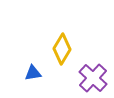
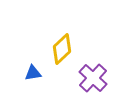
yellow diamond: rotated 16 degrees clockwise
